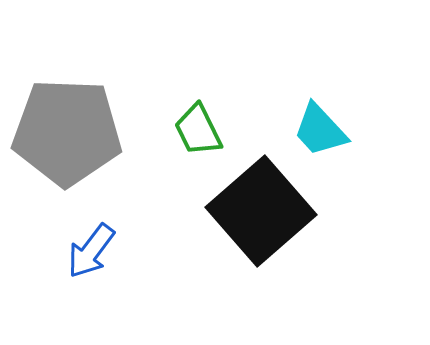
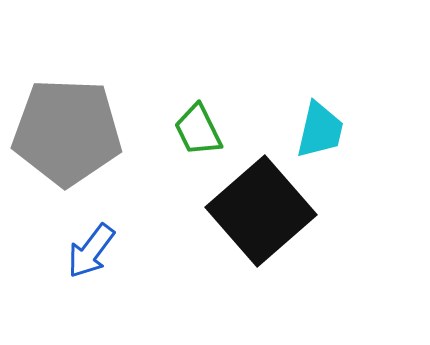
cyan trapezoid: rotated 124 degrees counterclockwise
